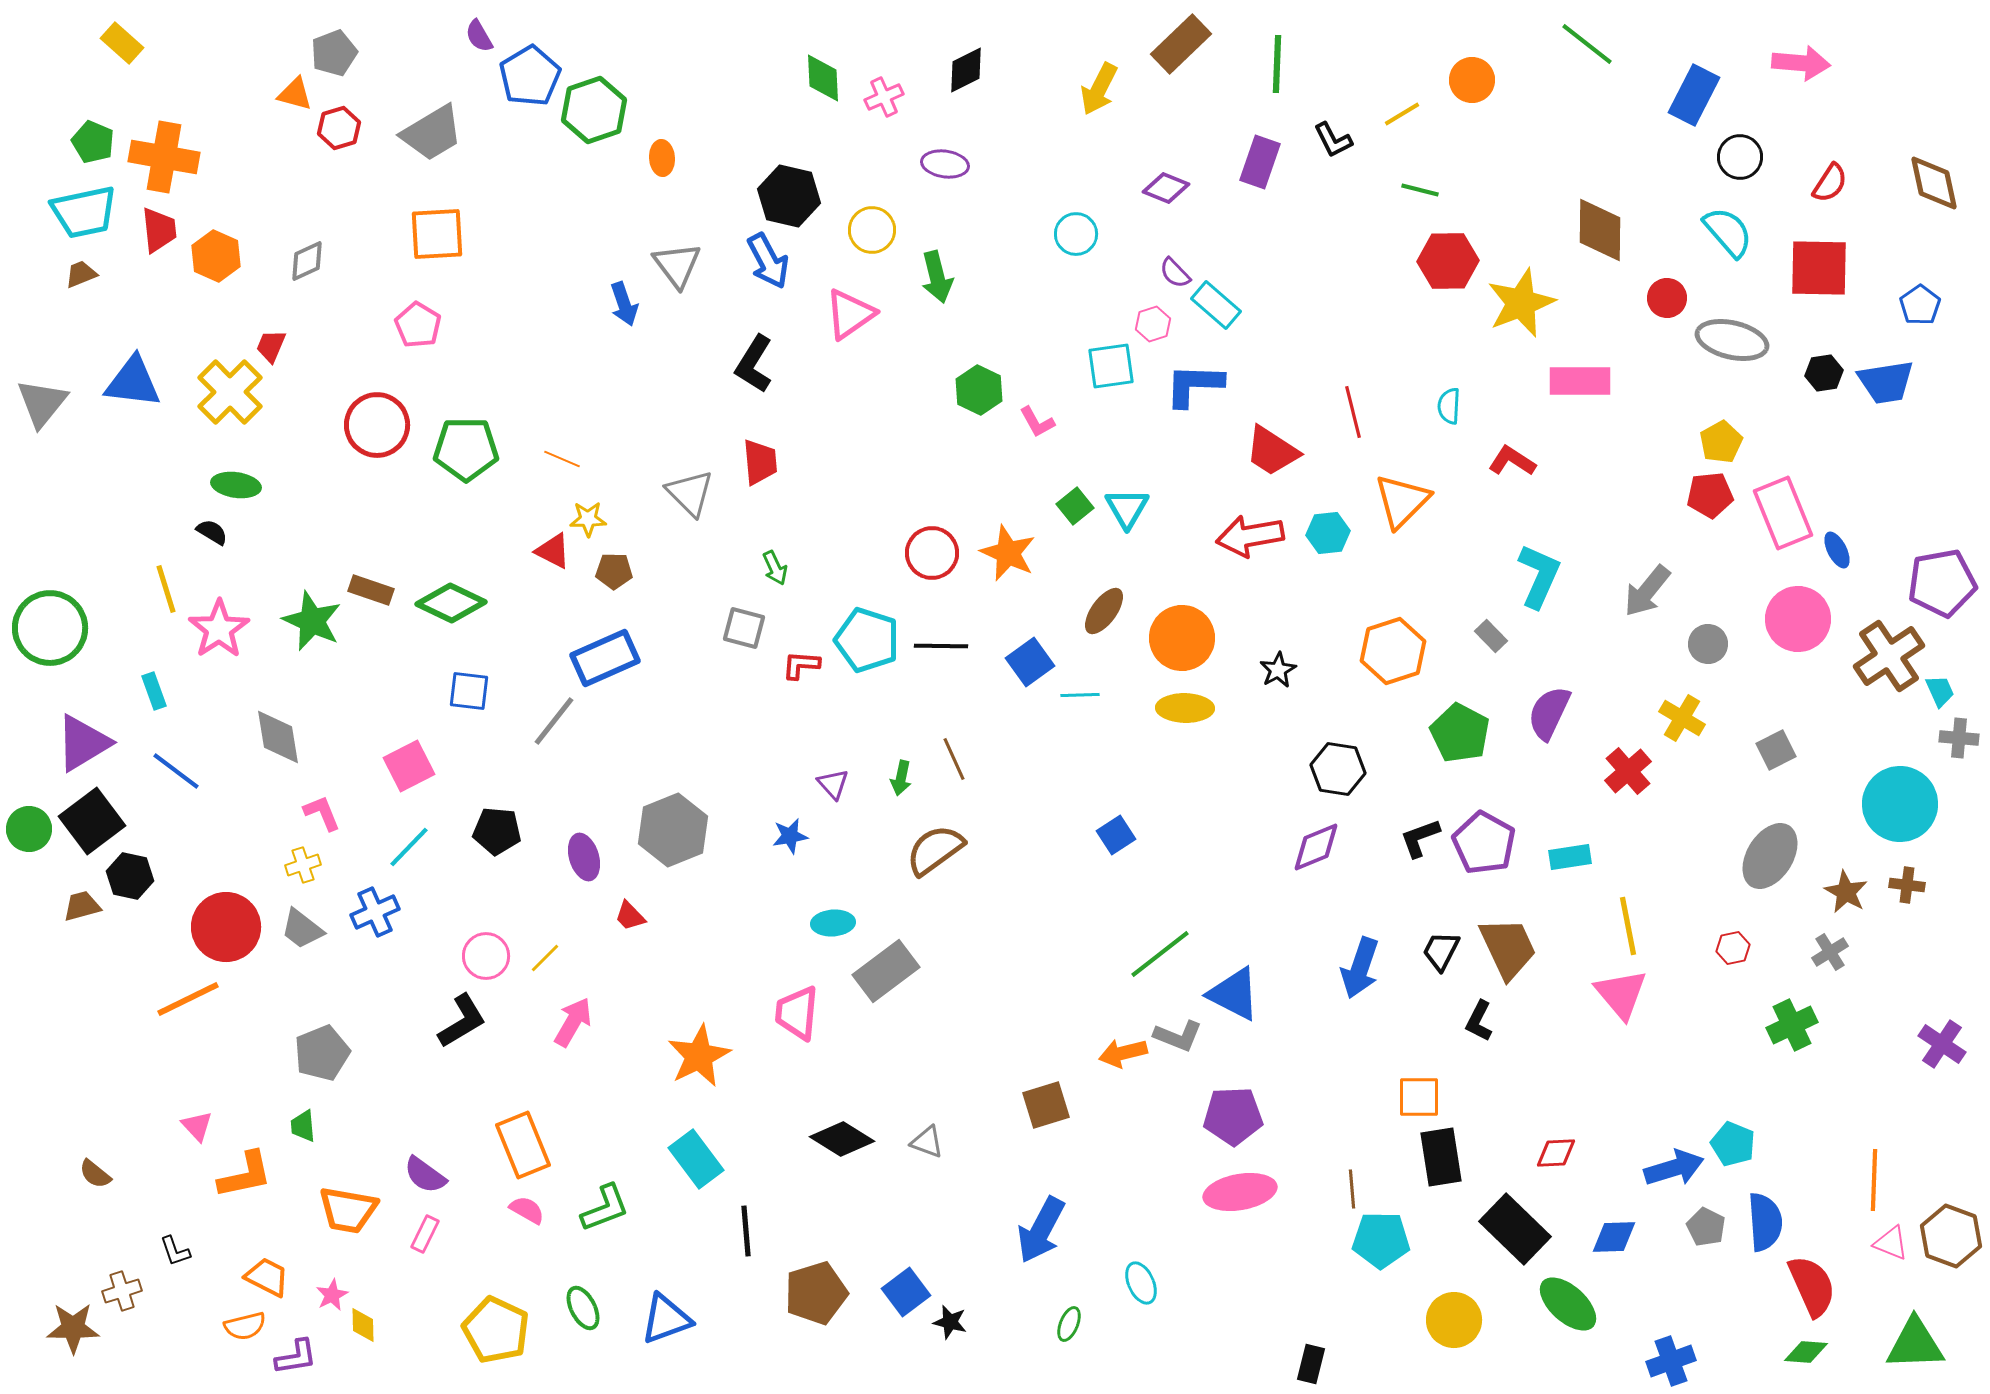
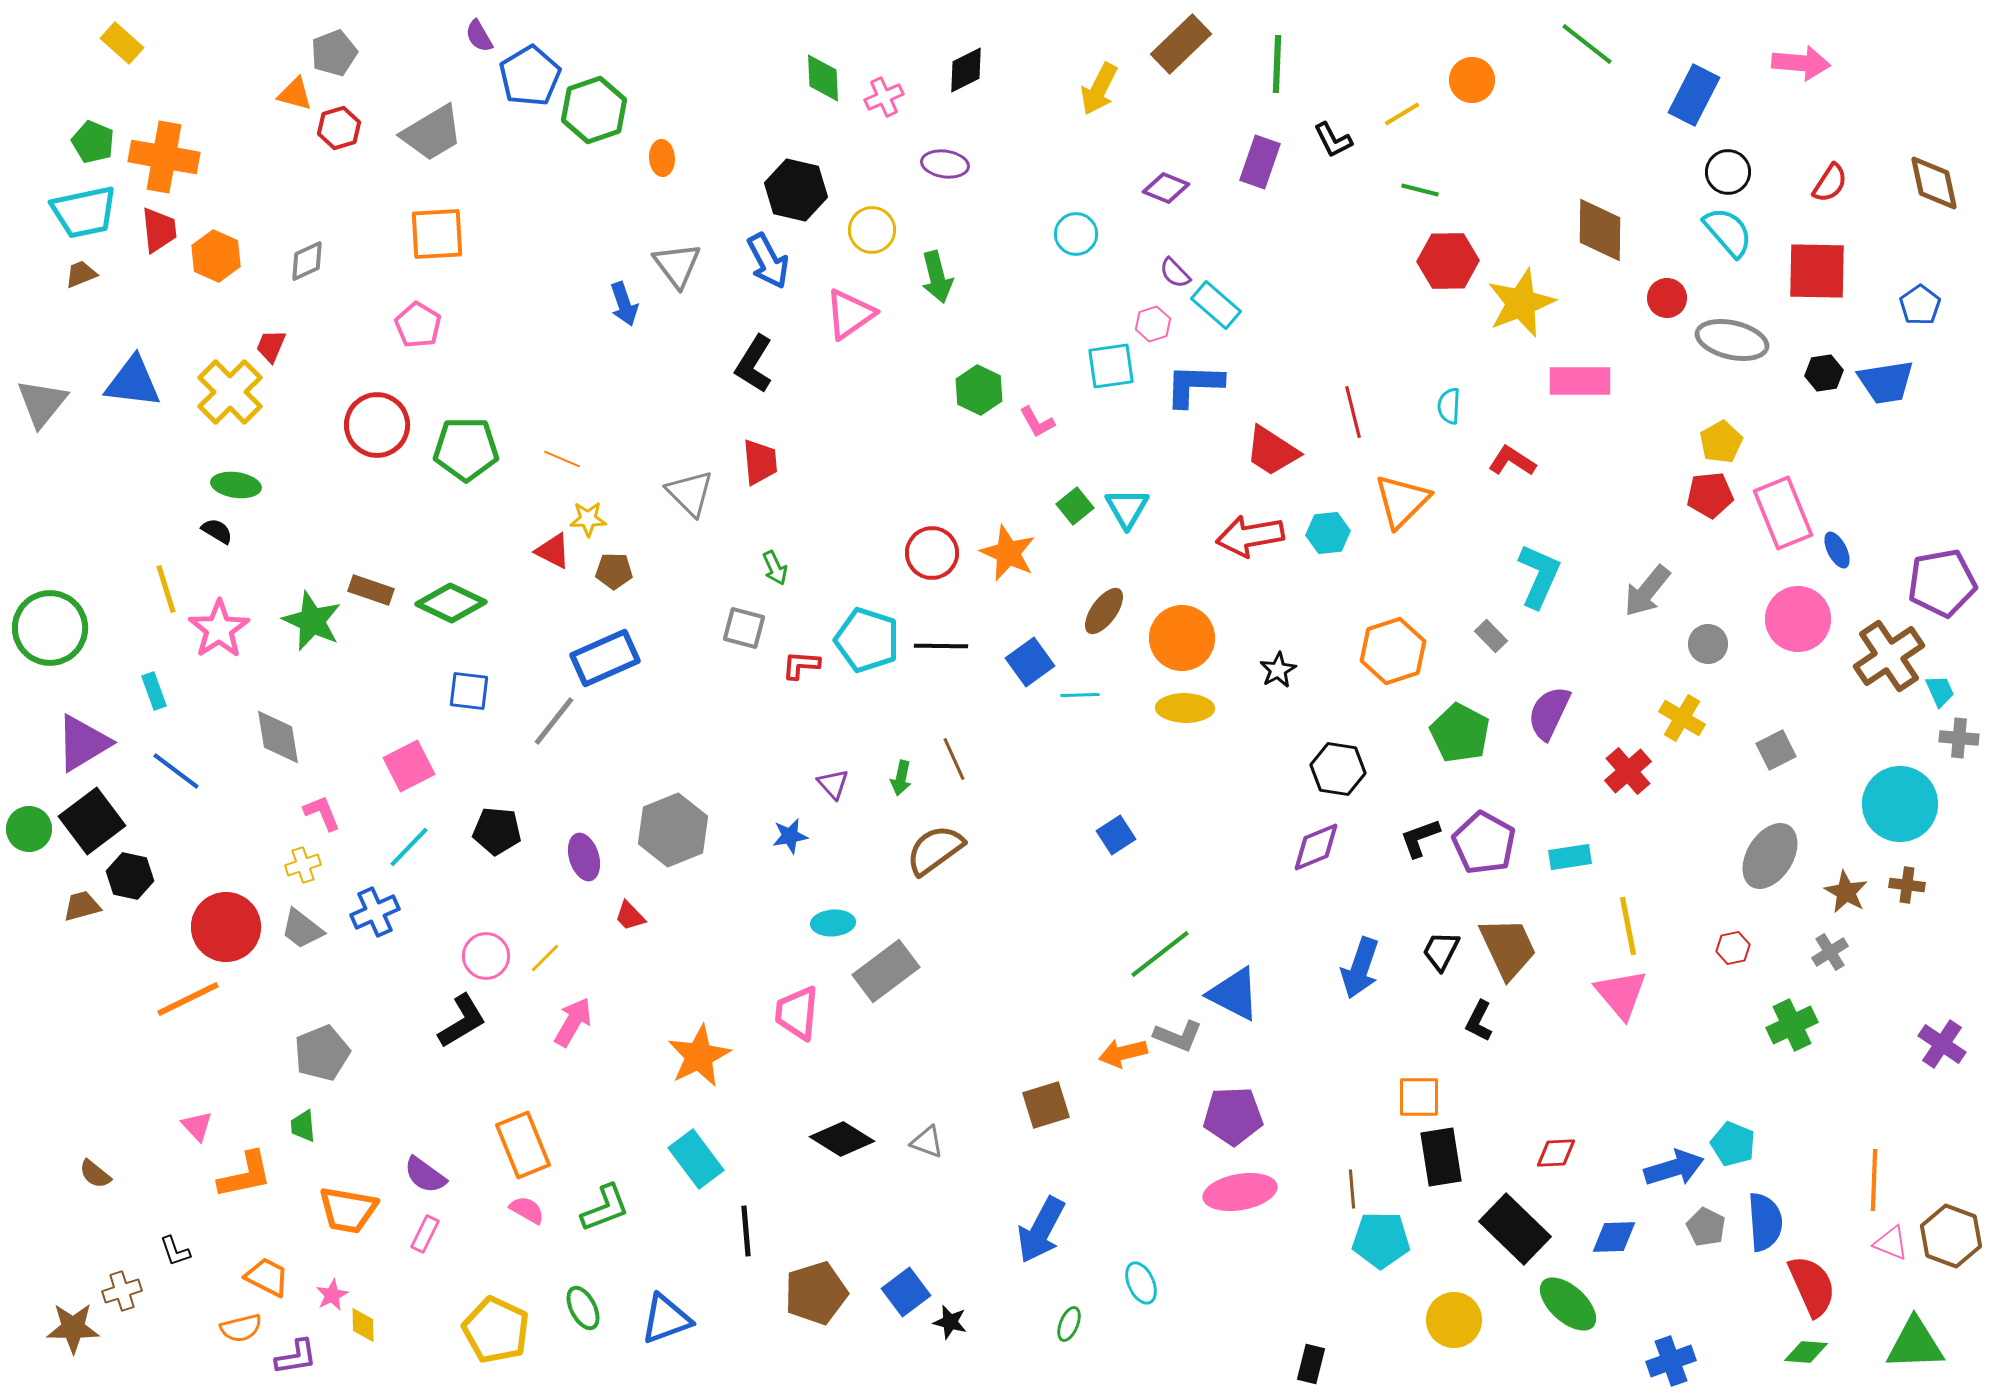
black circle at (1740, 157): moved 12 px left, 15 px down
black hexagon at (789, 196): moved 7 px right, 6 px up
red square at (1819, 268): moved 2 px left, 3 px down
black semicircle at (212, 532): moved 5 px right, 1 px up
orange semicircle at (245, 1326): moved 4 px left, 2 px down
